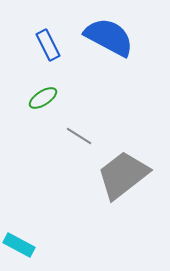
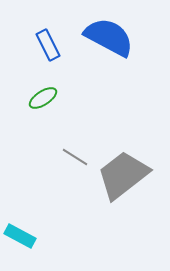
gray line: moved 4 px left, 21 px down
cyan rectangle: moved 1 px right, 9 px up
